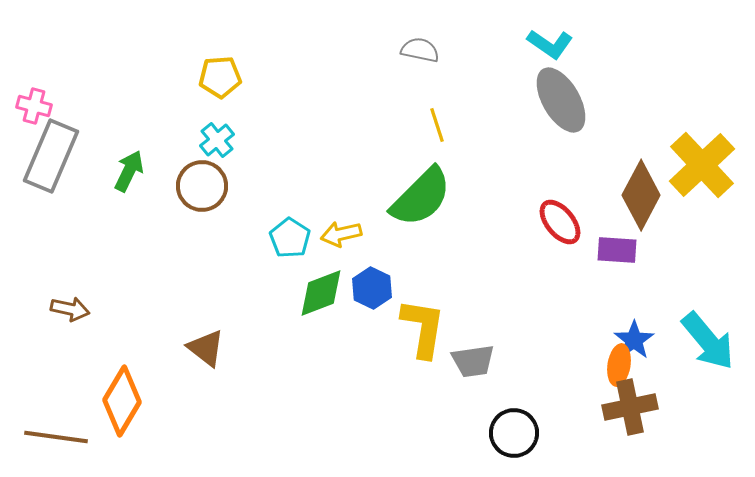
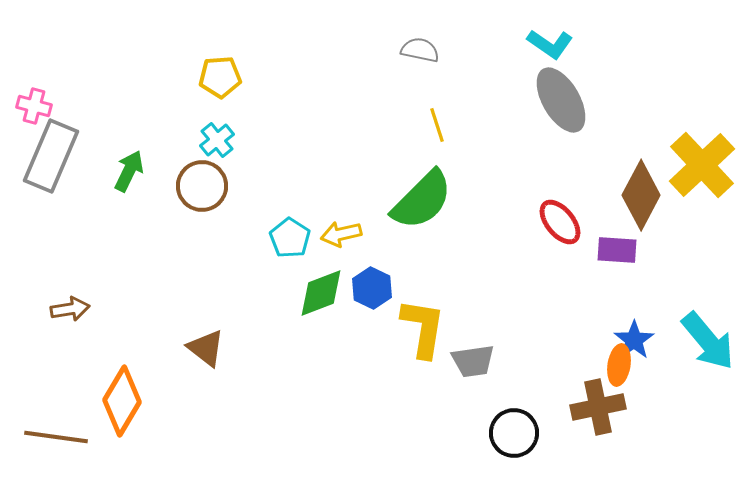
green semicircle: moved 1 px right, 3 px down
brown arrow: rotated 21 degrees counterclockwise
brown cross: moved 32 px left
